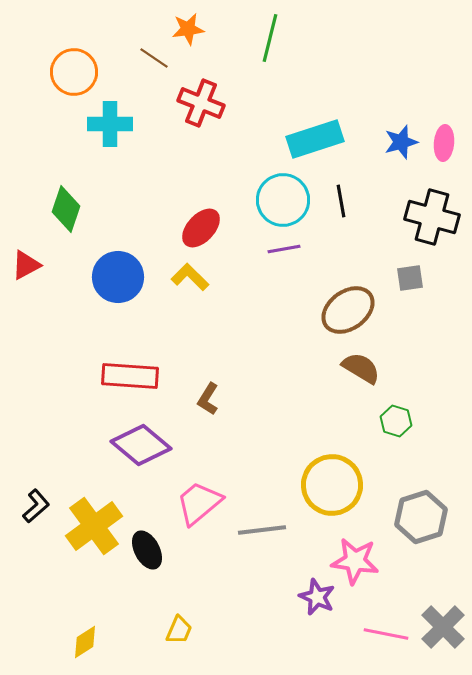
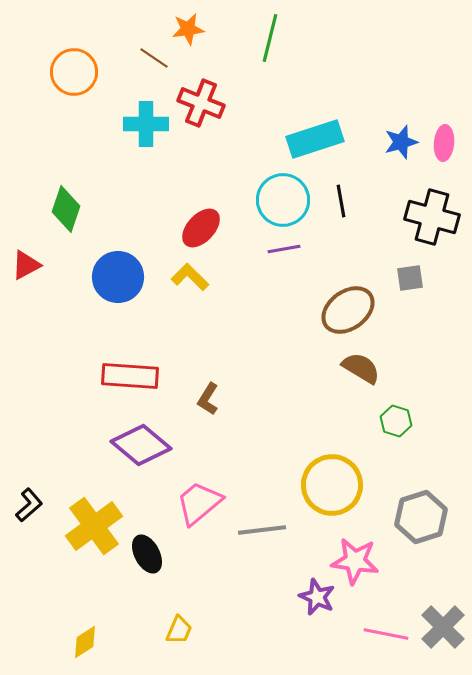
cyan cross: moved 36 px right
black L-shape: moved 7 px left, 1 px up
black ellipse: moved 4 px down
